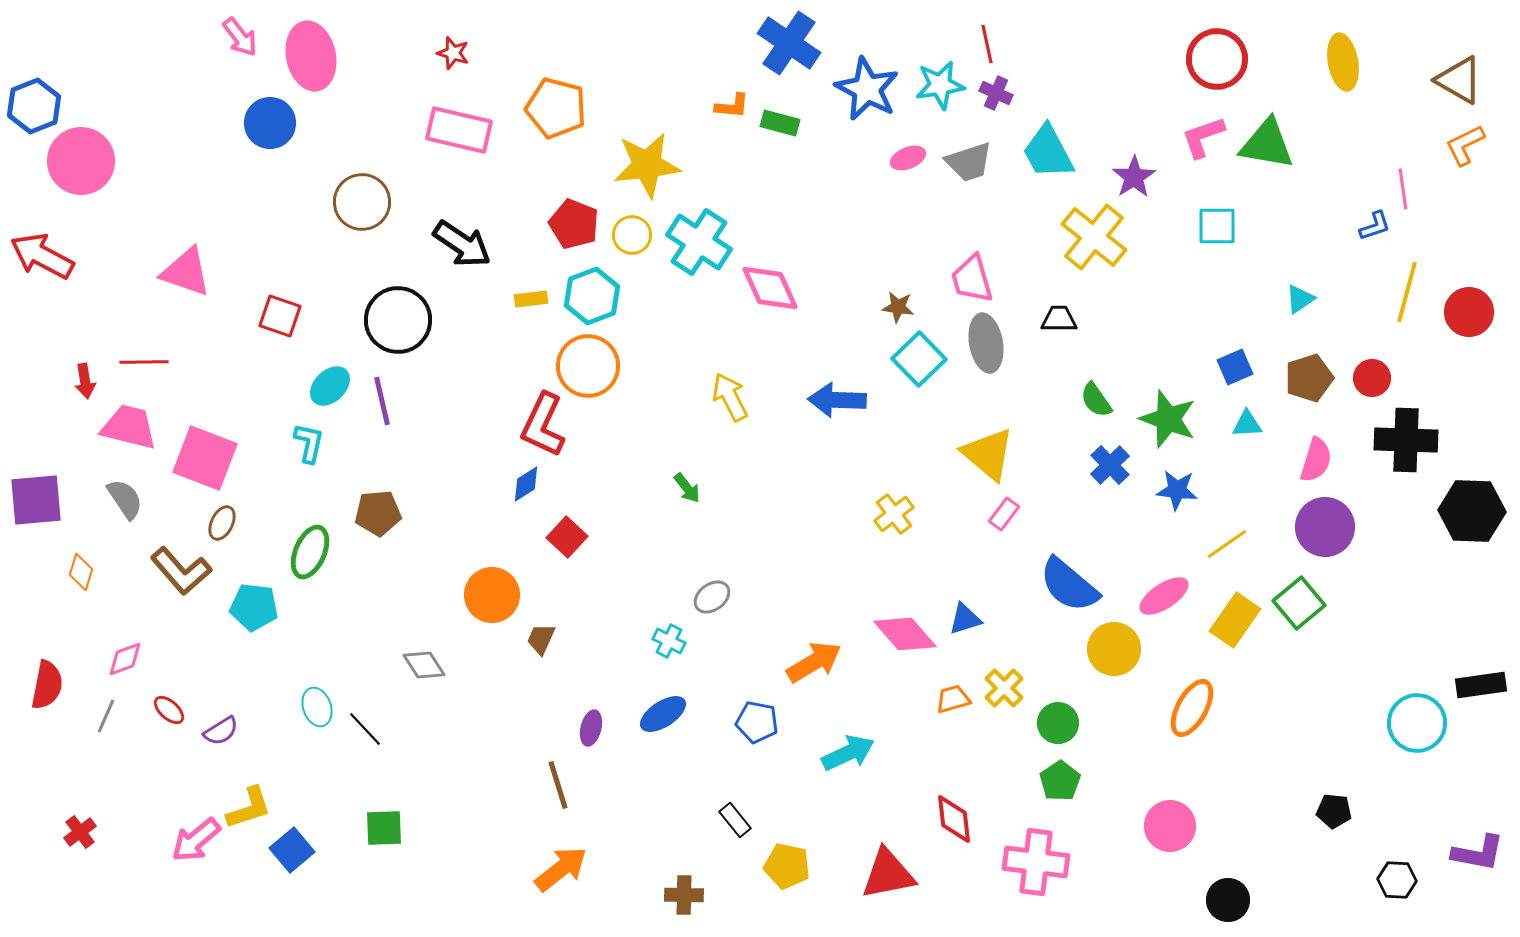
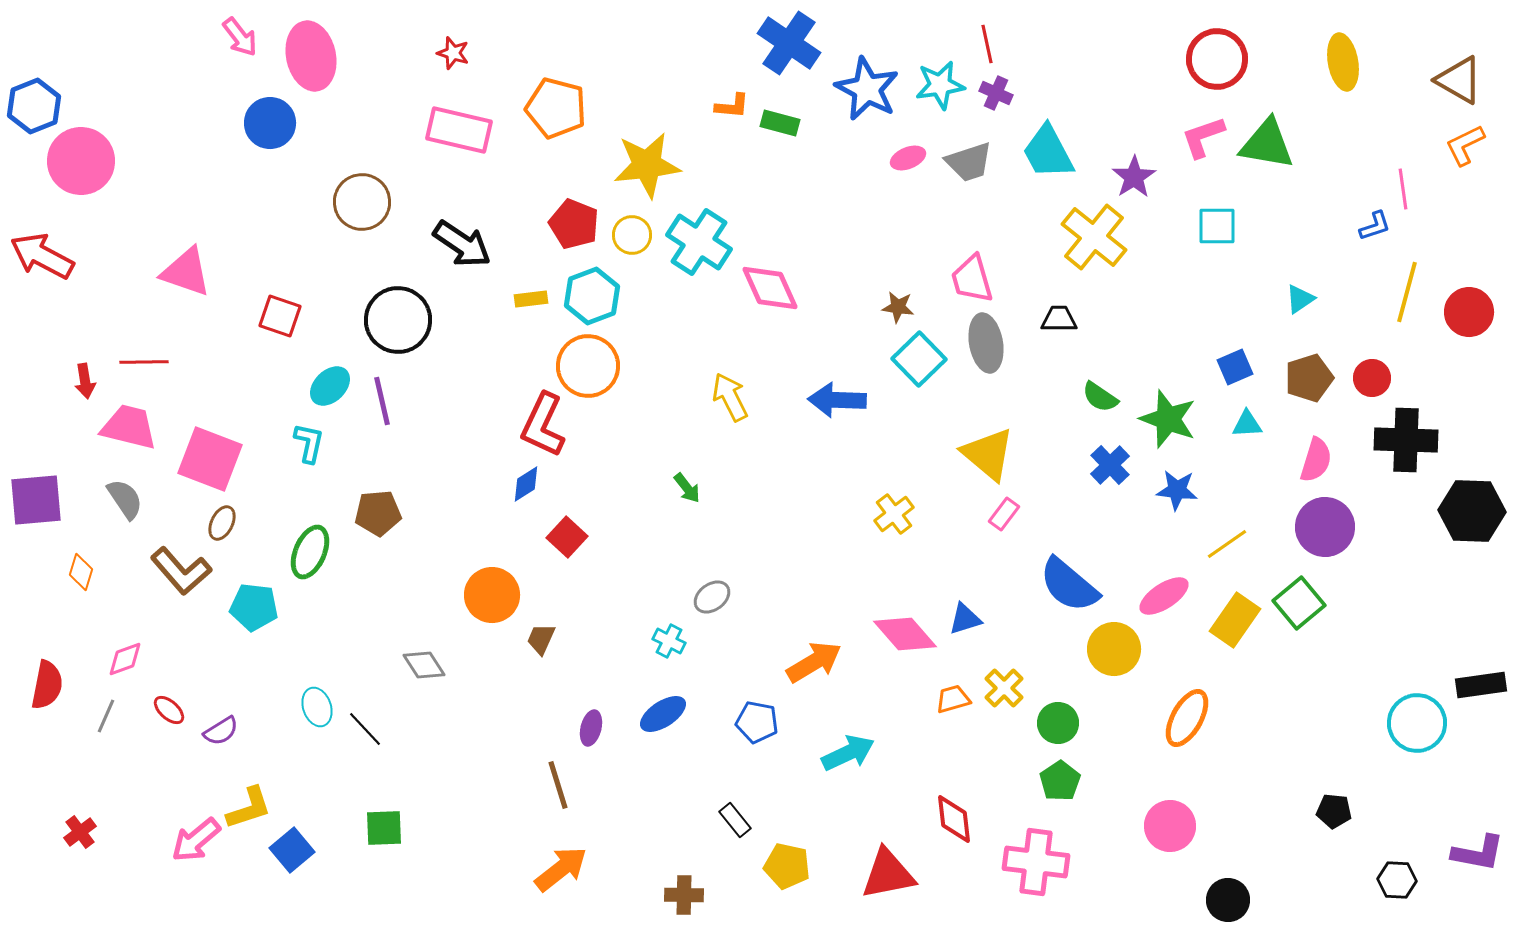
green semicircle at (1096, 400): moved 4 px right, 3 px up; rotated 21 degrees counterclockwise
pink square at (205, 458): moved 5 px right, 1 px down
orange ellipse at (1192, 708): moved 5 px left, 10 px down
